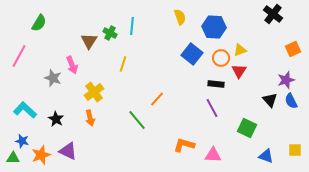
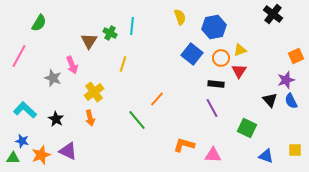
blue hexagon: rotated 15 degrees counterclockwise
orange square: moved 3 px right, 7 px down
